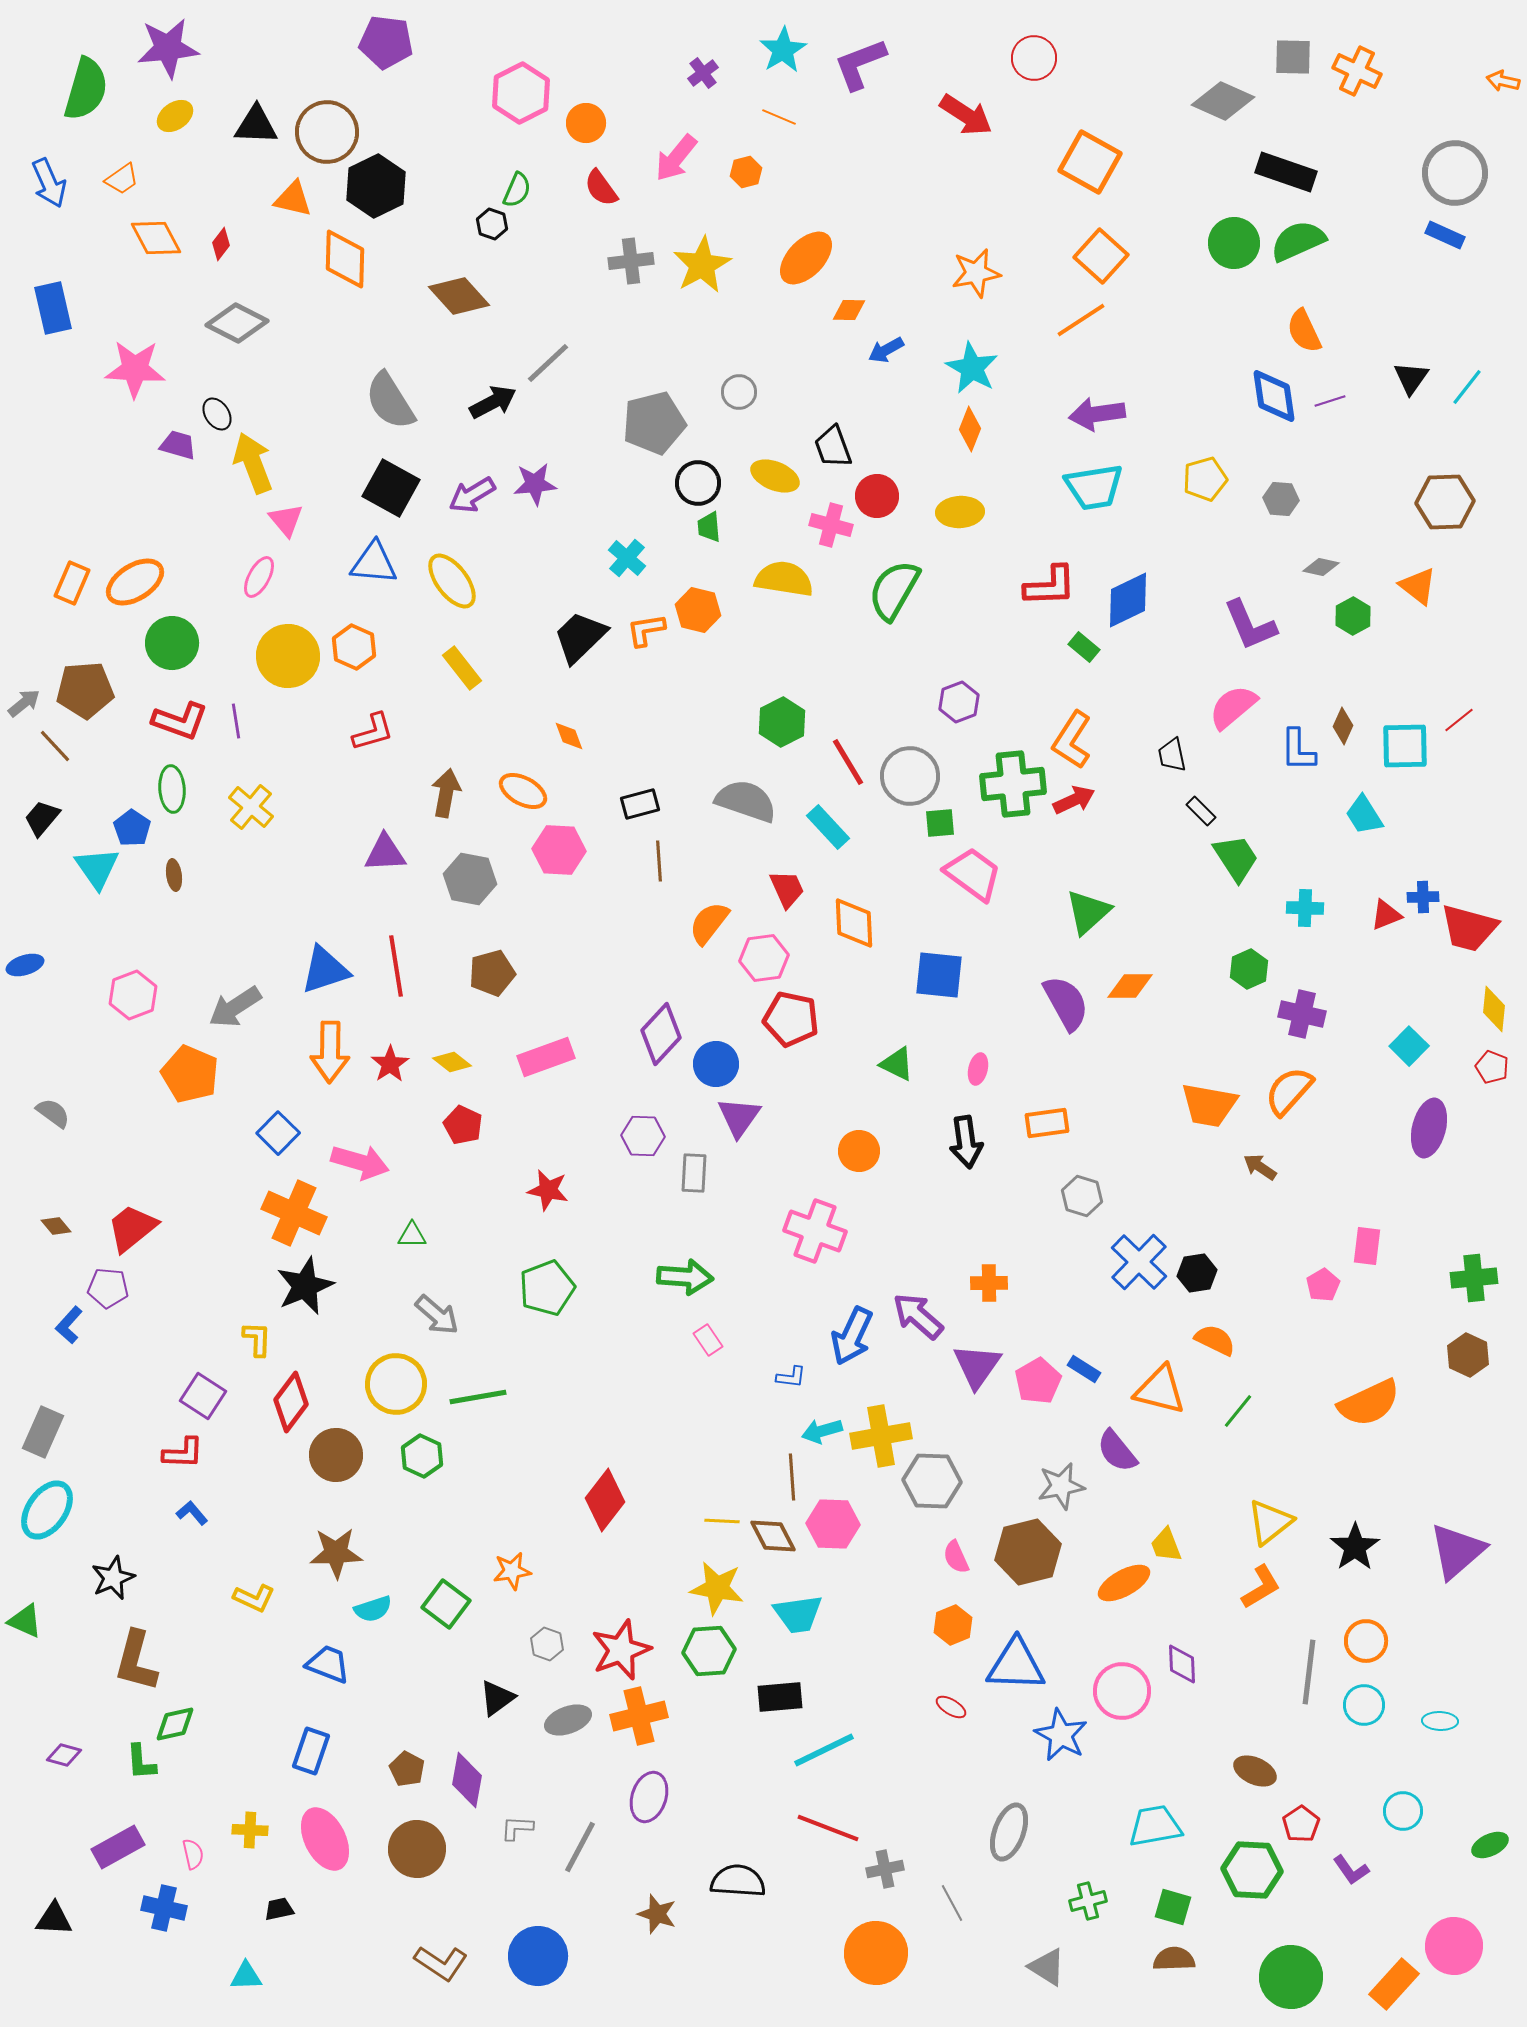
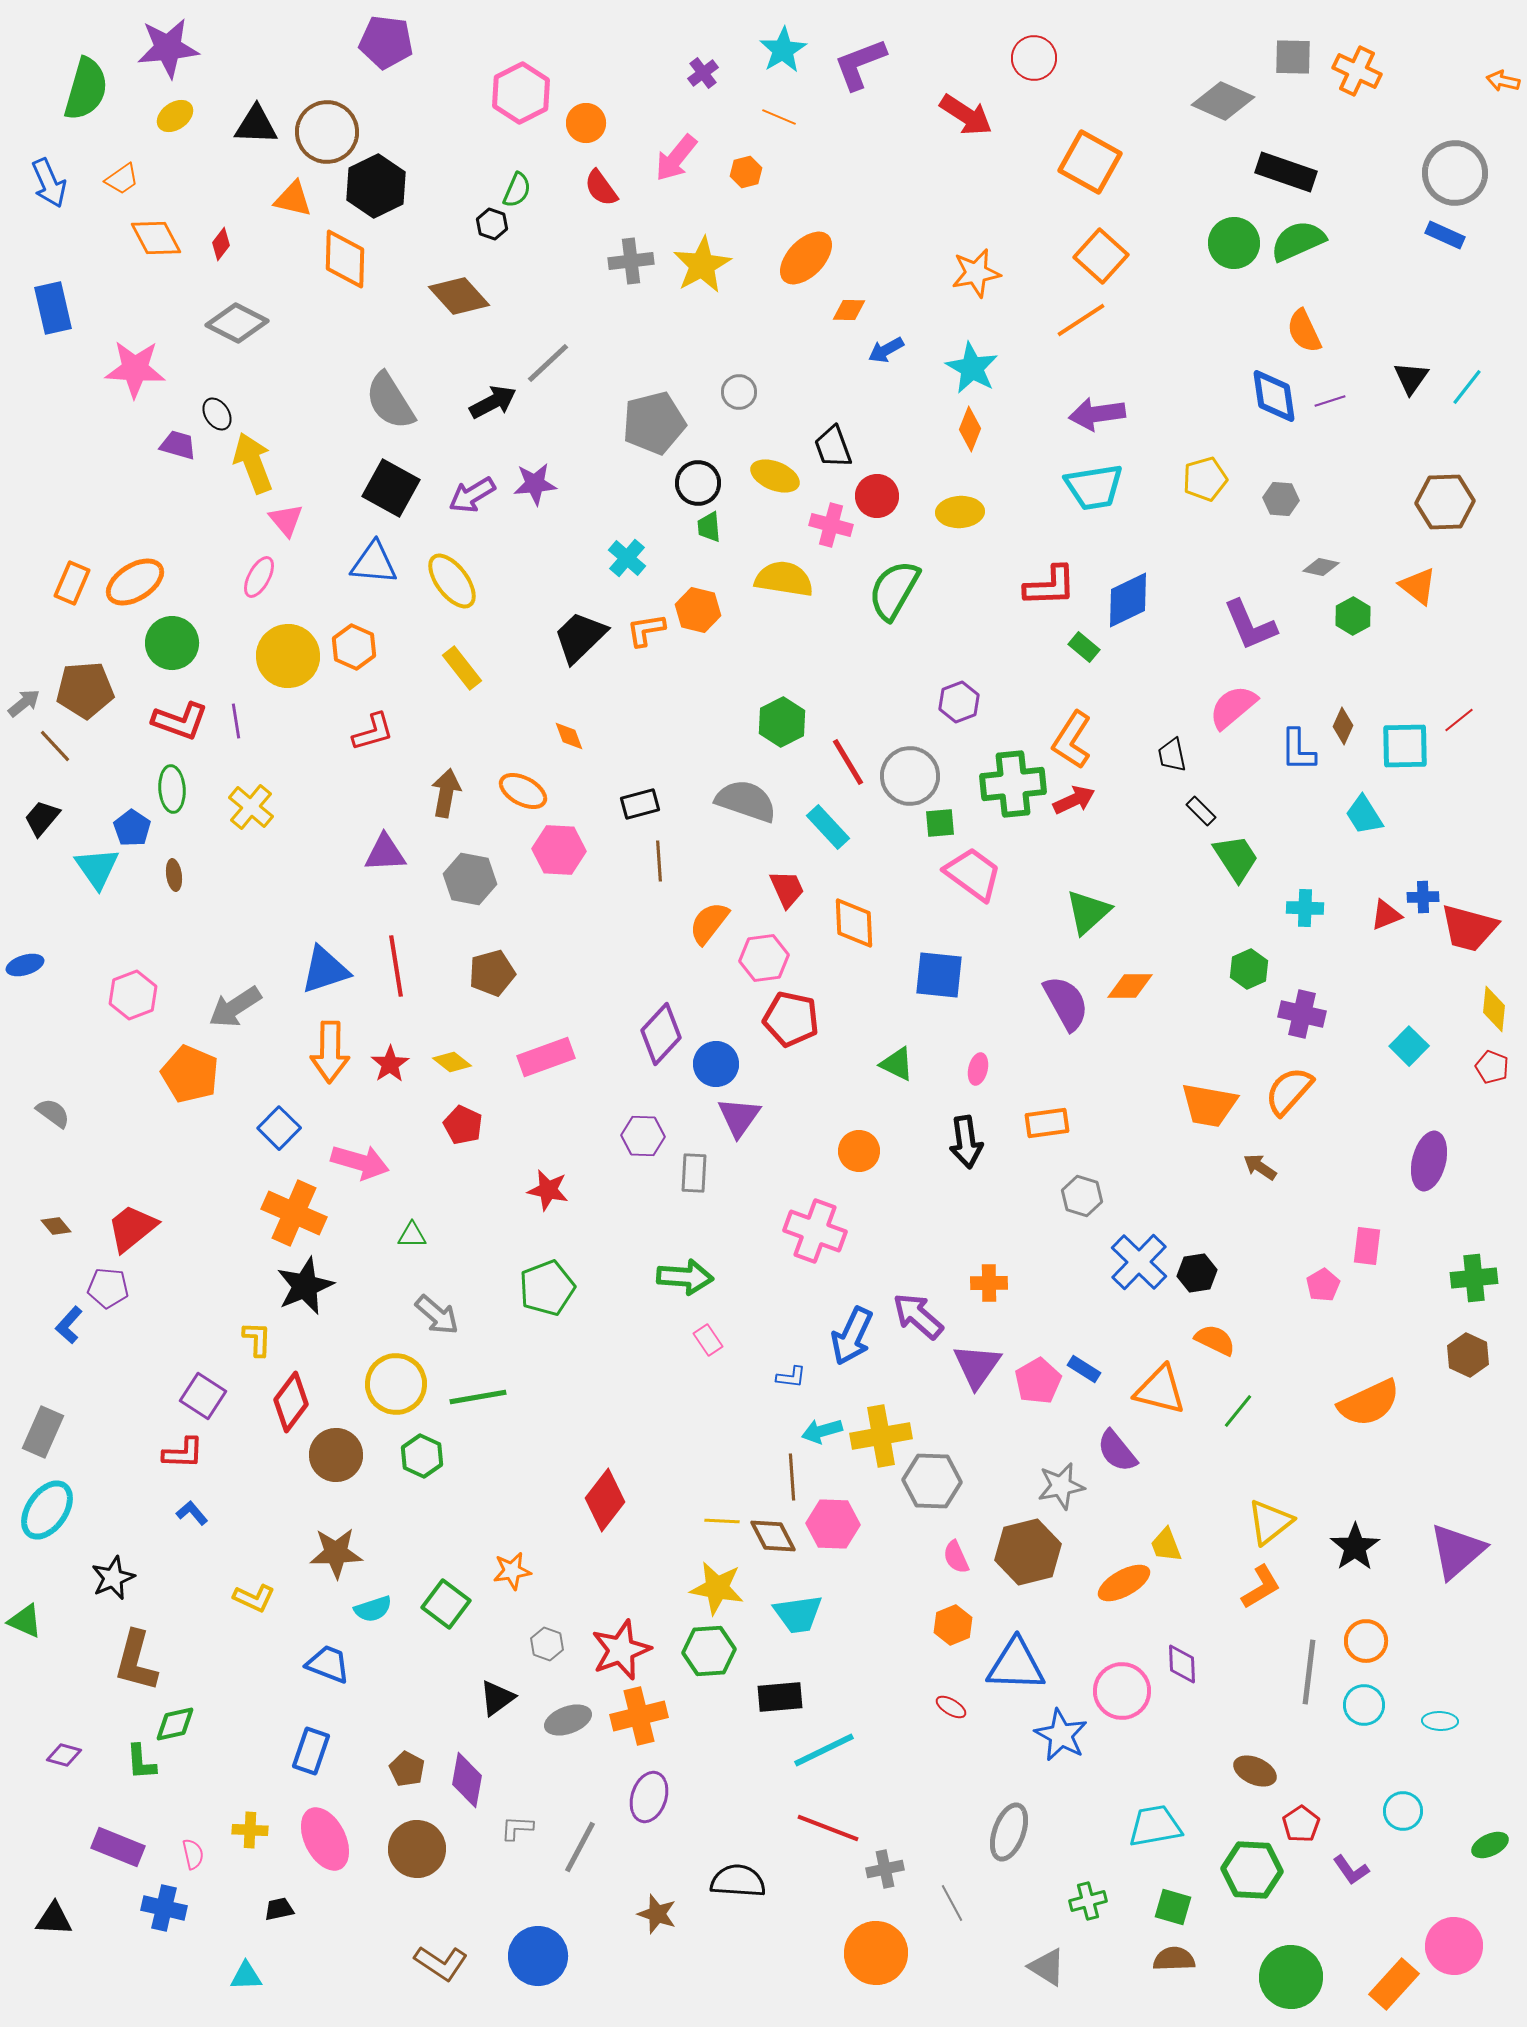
purple ellipse at (1429, 1128): moved 33 px down
blue square at (278, 1133): moved 1 px right, 5 px up
purple rectangle at (118, 1847): rotated 51 degrees clockwise
